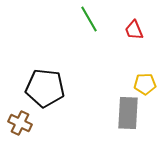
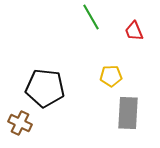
green line: moved 2 px right, 2 px up
red trapezoid: moved 1 px down
yellow pentagon: moved 34 px left, 8 px up
